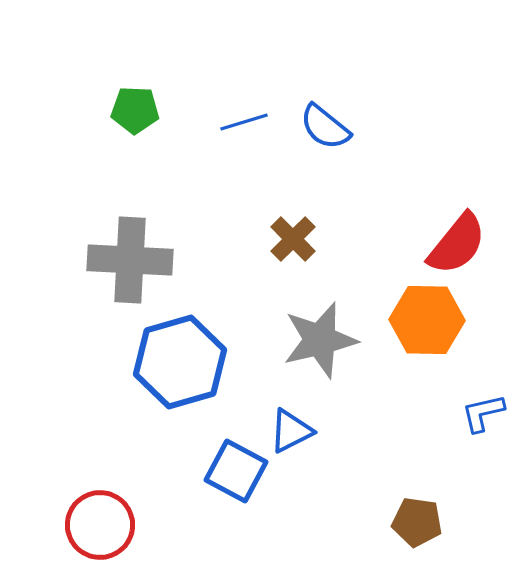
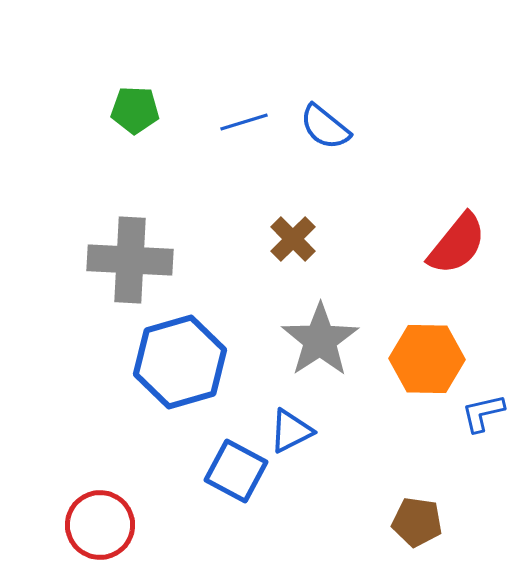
orange hexagon: moved 39 px down
gray star: rotated 20 degrees counterclockwise
